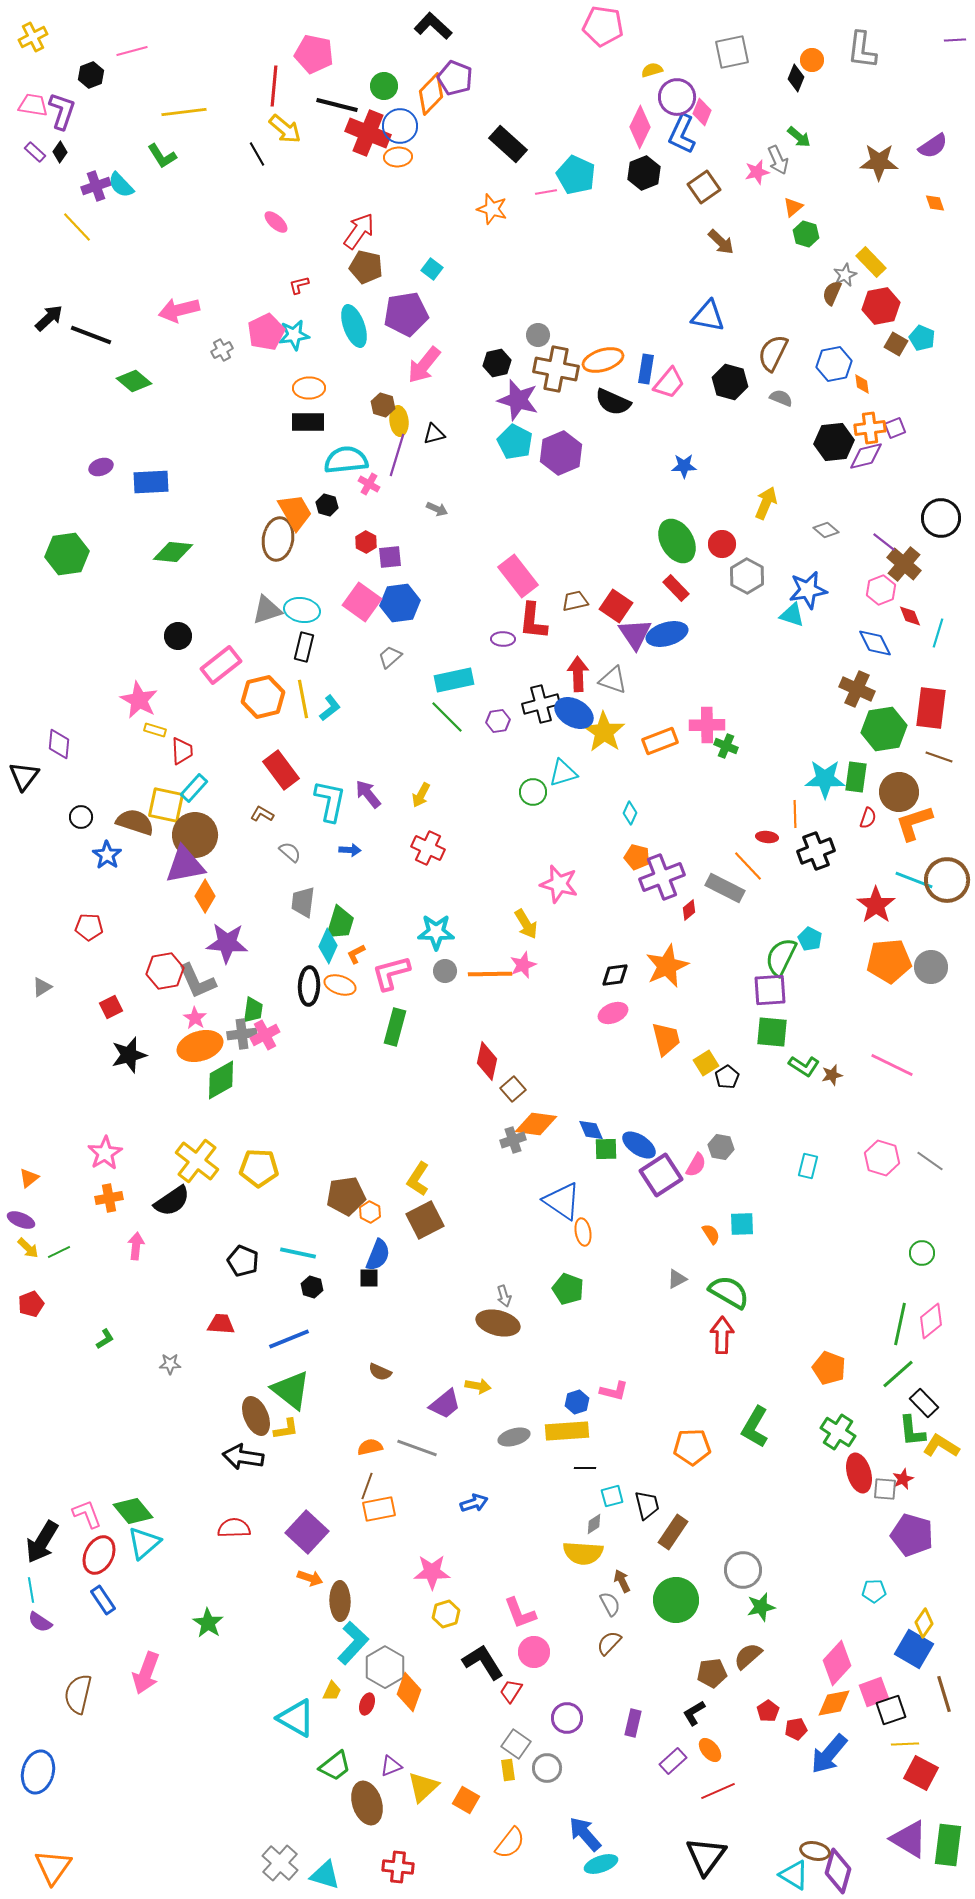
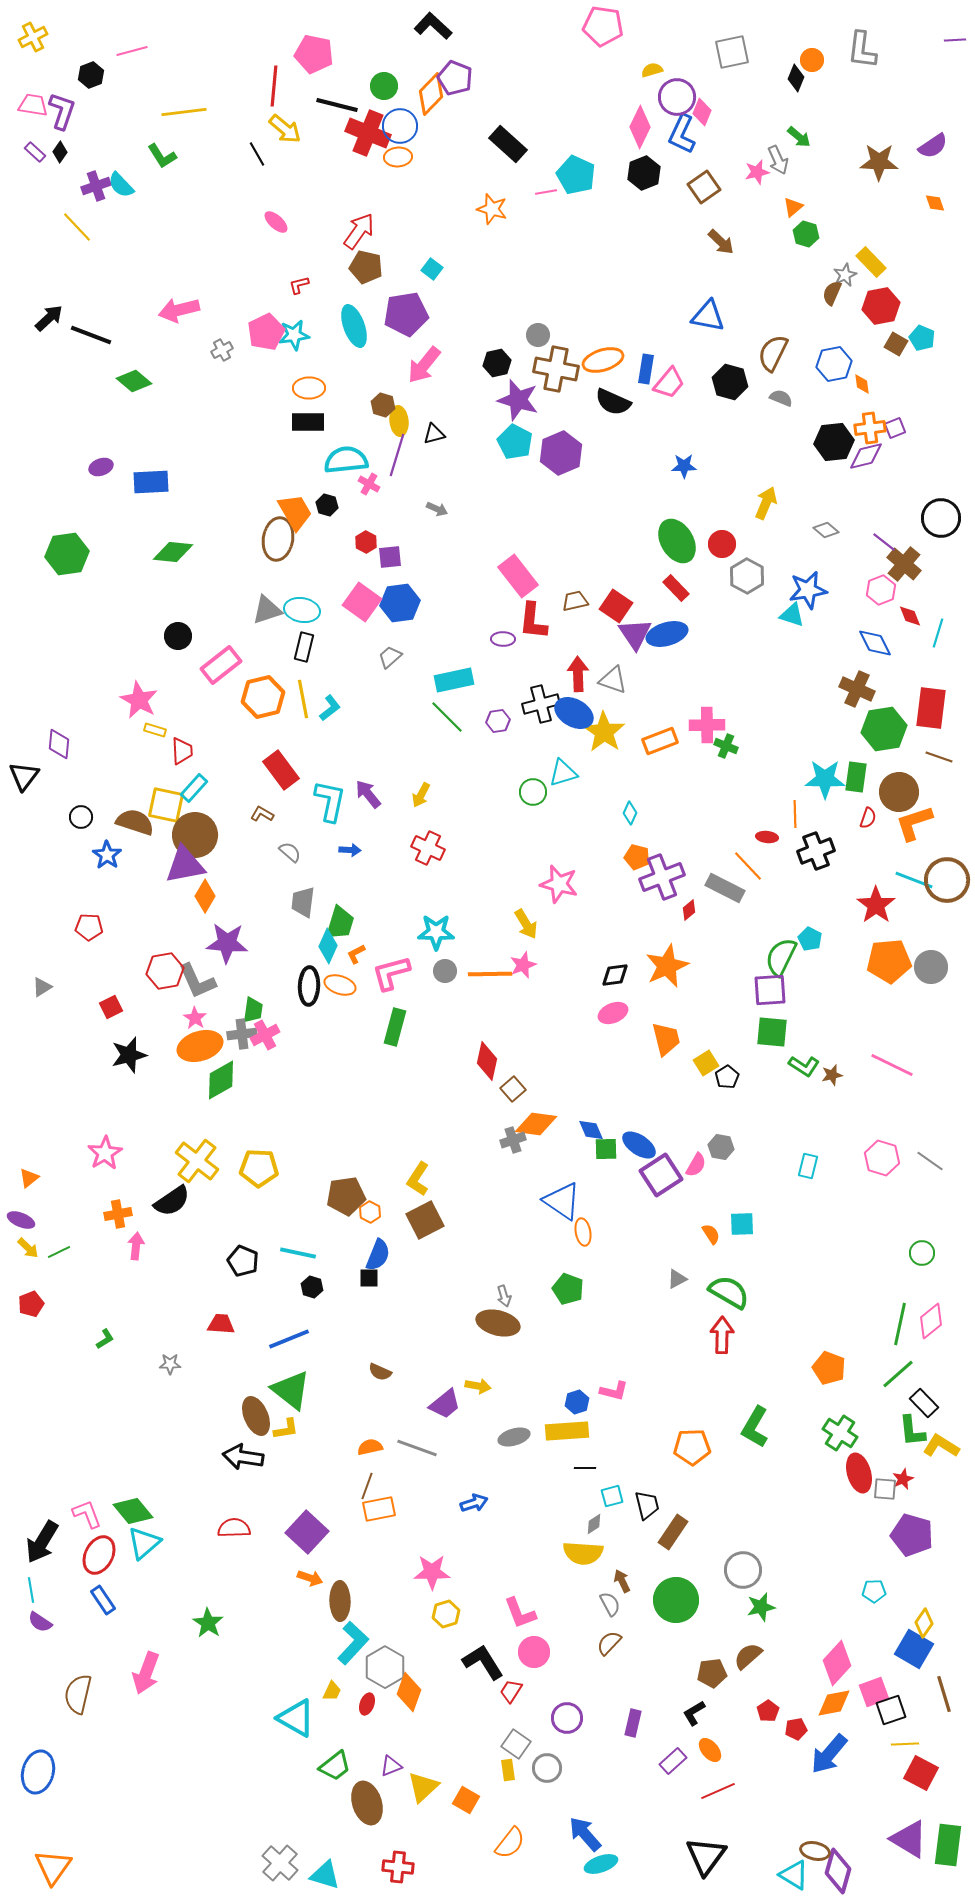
orange cross at (109, 1198): moved 9 px right, 16 px down
green cross at (838, 1432): moved 2 px right, 1 px down
